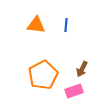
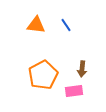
blue line: rotated 40 degrees counterclockwise
brown arrow: rotated 21 degrees counterclockwise
pink rectangle: rotated 12 degrees clockwise
